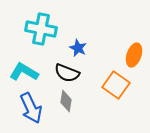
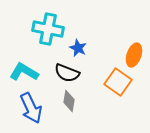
cyan cross: moved 7 px right
orange square: moved 2 px right, 3 px up
gray diamond: moved 3 px right
